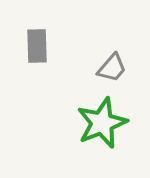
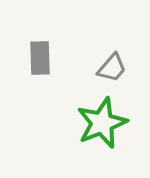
gray rectangle: moved 3 px right, 12 px down
